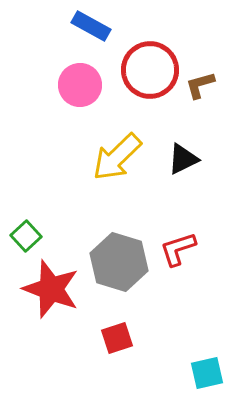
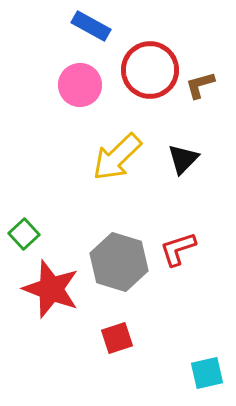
black triangle: rotated 20 degrees counterclockwise
green square: moved 2 px left, 2 px up
